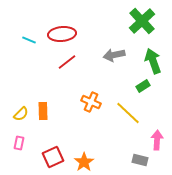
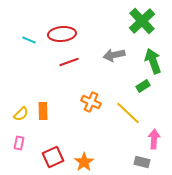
red line: moved 2 px right; rotated 18 degrees clockwise
pink arrow: moved 3 px left, 1 px up
gray rectangle: moved 2 px right, 2 px down
